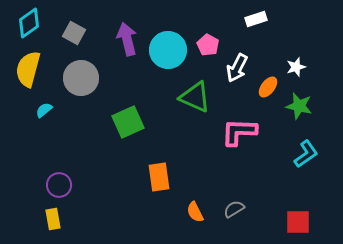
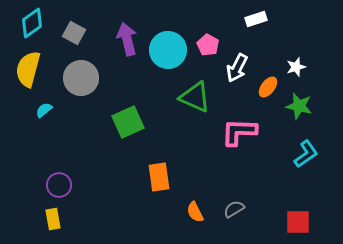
cyan diamond: moved 3 px right
